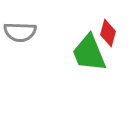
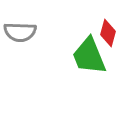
green trapezoid: moved 3 px down
